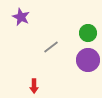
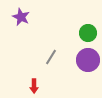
gray line: moved 10 px down; rotated 21 degrees counterclockwise
